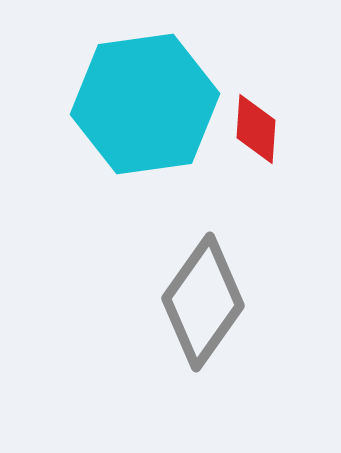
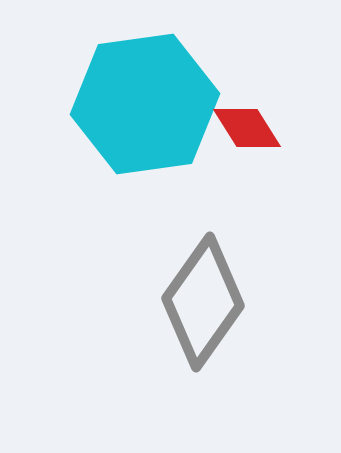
red diamond: moved 9 px left, 1 px up; rotated 36 degrees counterclockwise
